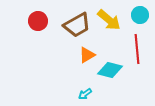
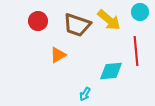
cyan circle: moved 3 px up
brown trapezoid: rotated 48 degrees clockwise
red line: moved 1 px left, 2 px down
orange triangle: moved 29 px left
cyan diamond: moved 1 px right, 1 px down; rotated 20 degrees counterclockwise
cyan arrow: rotated 24 degrees counterclockwise
